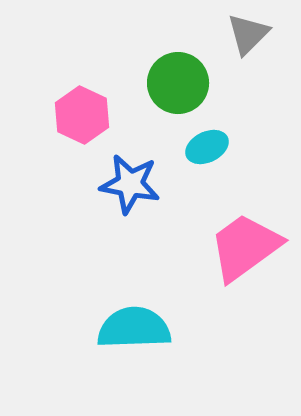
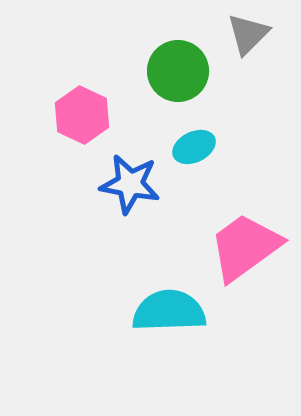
green circle: moved 12 px up
cyan ellipse: moved 13 px left
cyan semicircle: moved 35 px right, 17 px up
